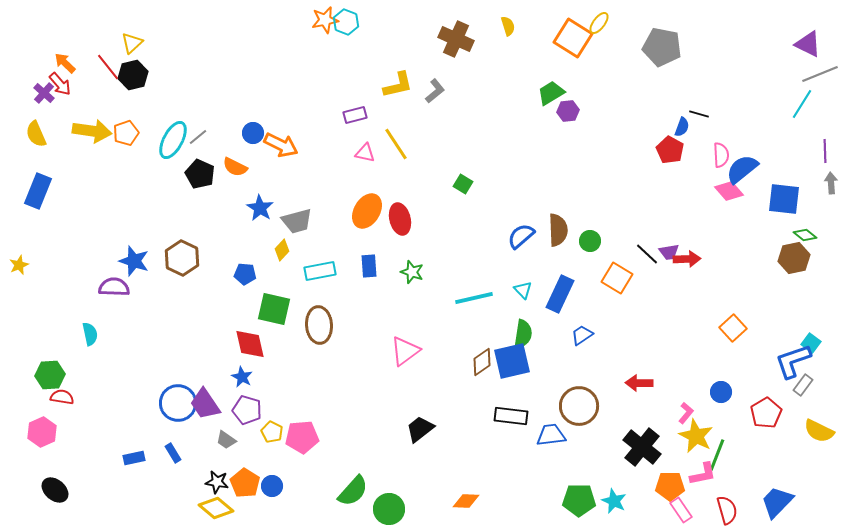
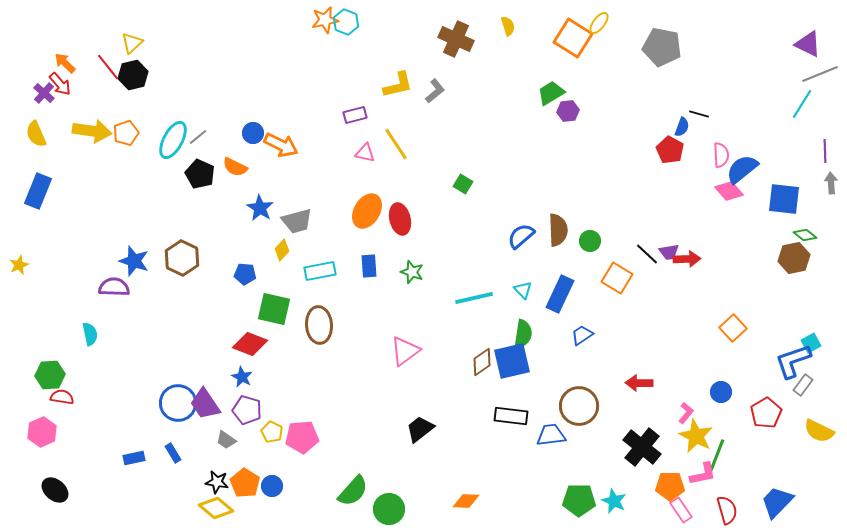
cyan square at (811, 343): rotated 24 degrees clockwise
red diamond at (250, 344): rotated 56 degrees counterclockwise
